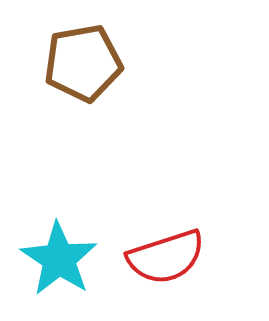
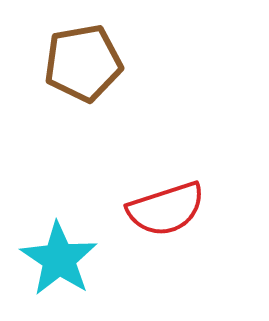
red semicircle: moved 48 px up
